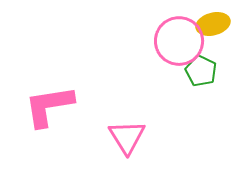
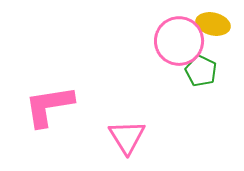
yellow ellipse: rotated 28 degrees clockwise
